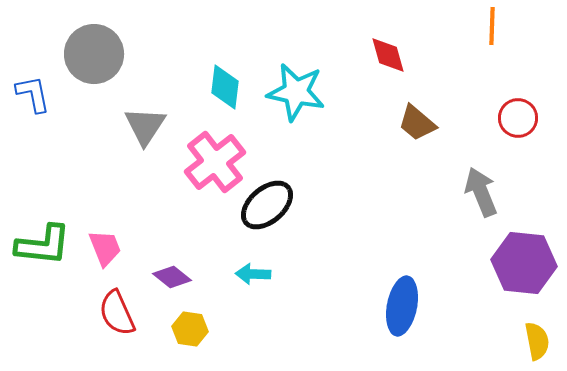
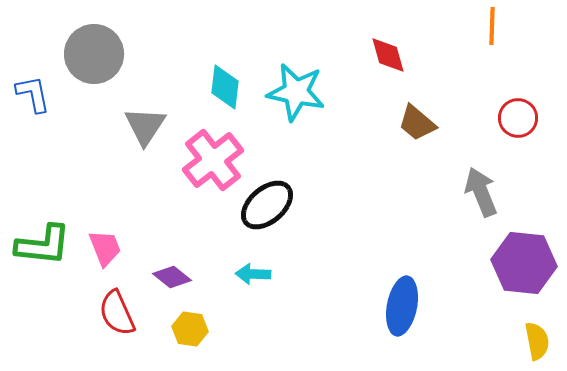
pink cross: moved 2 px left, 2 px up
